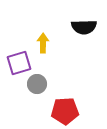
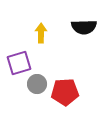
yellow arrow: moved 2 px left, 10 px up
red pentagon: moved 19 px up
